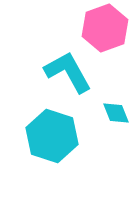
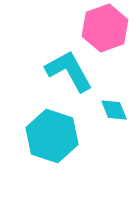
cyan L-shape: moved 1 px right, 1 px up
cyan diamond: moved 2 px left, 3 px up
